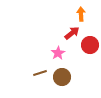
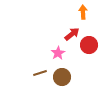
orange arrow: moved 2 px right, 2 px up
red arrow: moved 1 px down
red circle: moved 1 px left
